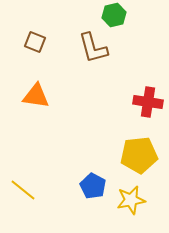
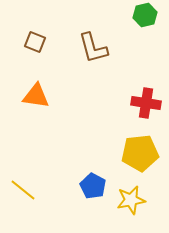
green hexagon: moved 31 px right
red cross: moved 2 px left, 1 px down
yellow pentagon: moved 1 px right, 2 px up
